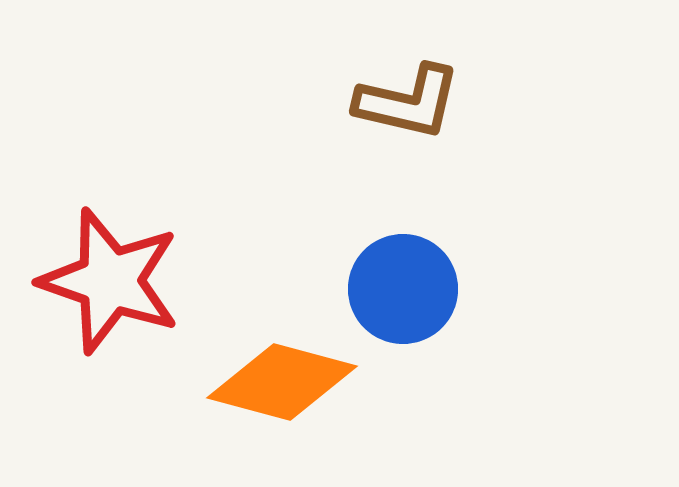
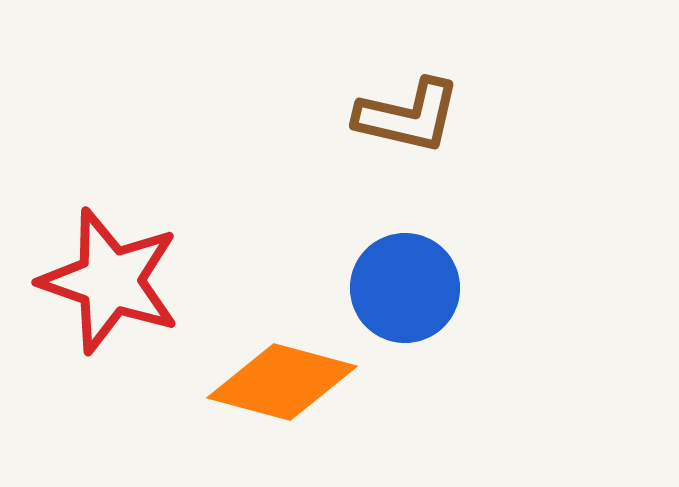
brown L-shape: moved 14 px down
blue circle: moved 2 px right, 1 px up
